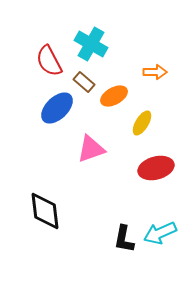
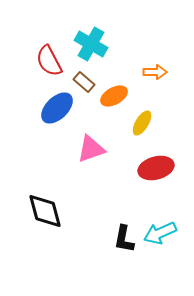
black diamond: rotated 9 degrees counterclockwise
